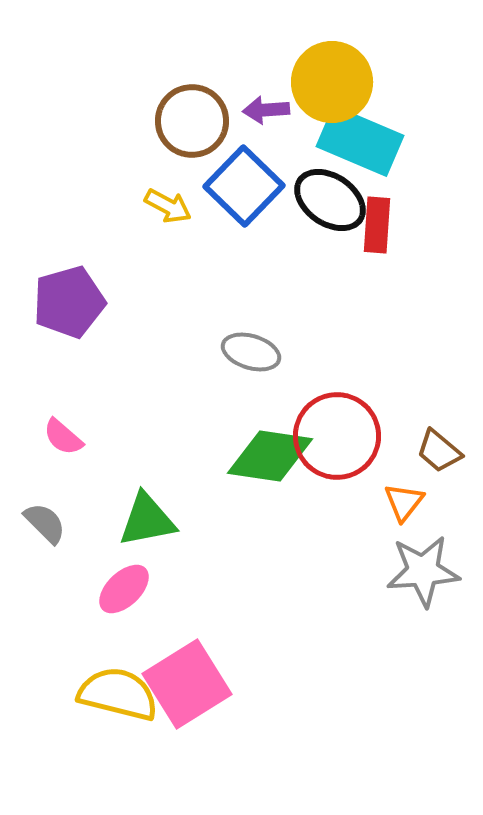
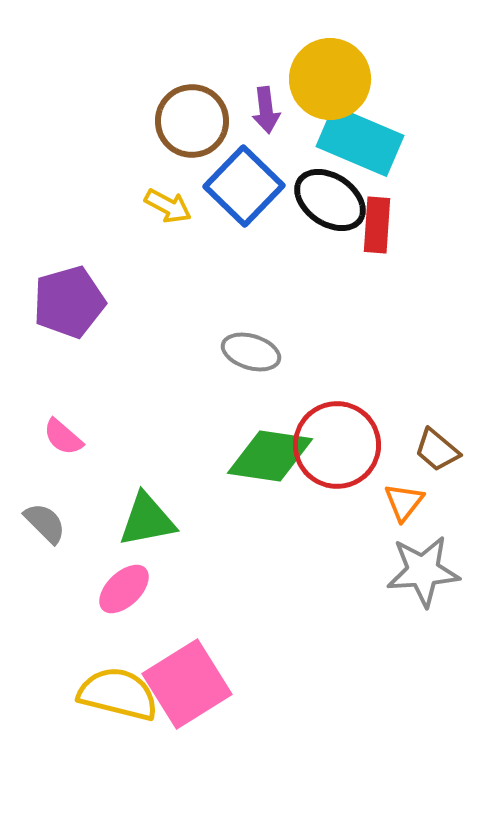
yellow circle: moved 2 px left, 3 px up
purple arrow: rotated 93 degrees counterclockwise
red circle: moved 9 px down
brown trapezoid: moved 2 px left, 1 px up
